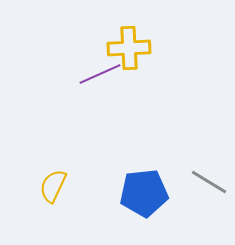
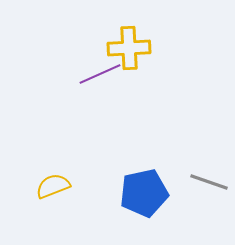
gray line: rotated 12 degrees counterclockwise
yellow semicircle: rotated 44 degrees clockwise
blue pentagon: rotated 6 degrees counterclockwise
